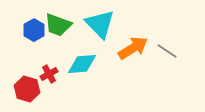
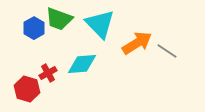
green trapezoid: moved 1 px right, 6 px up
blue hexagon: moved 2 px up
orange arrow: moved 4 px right, 5 px up
red cross: moved 1 px left, 1 px up
